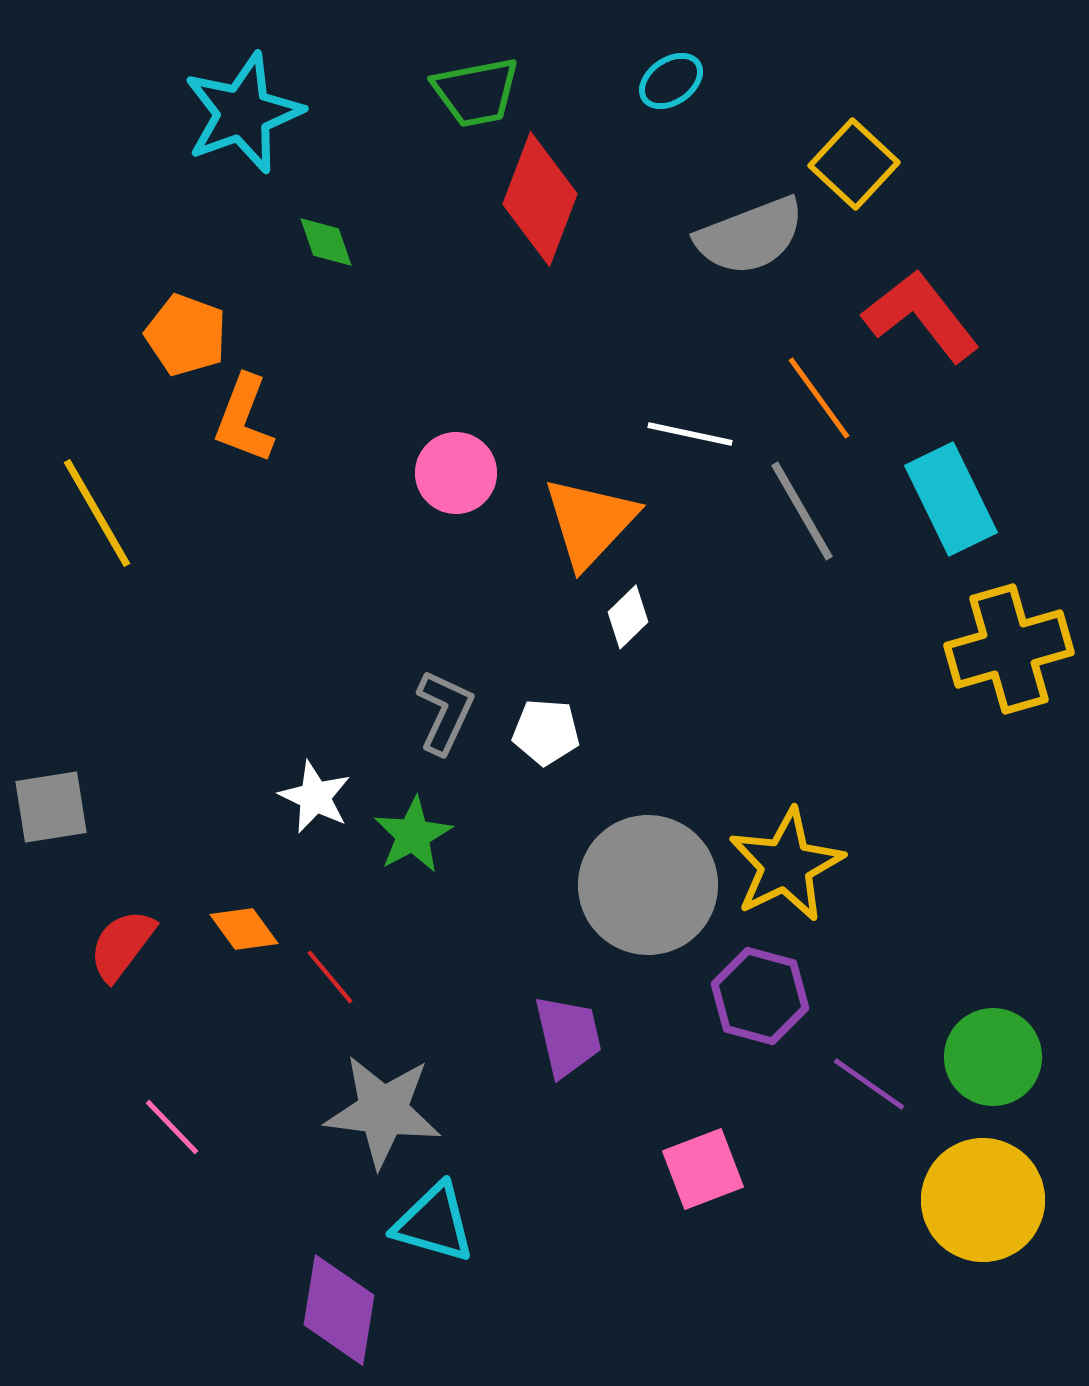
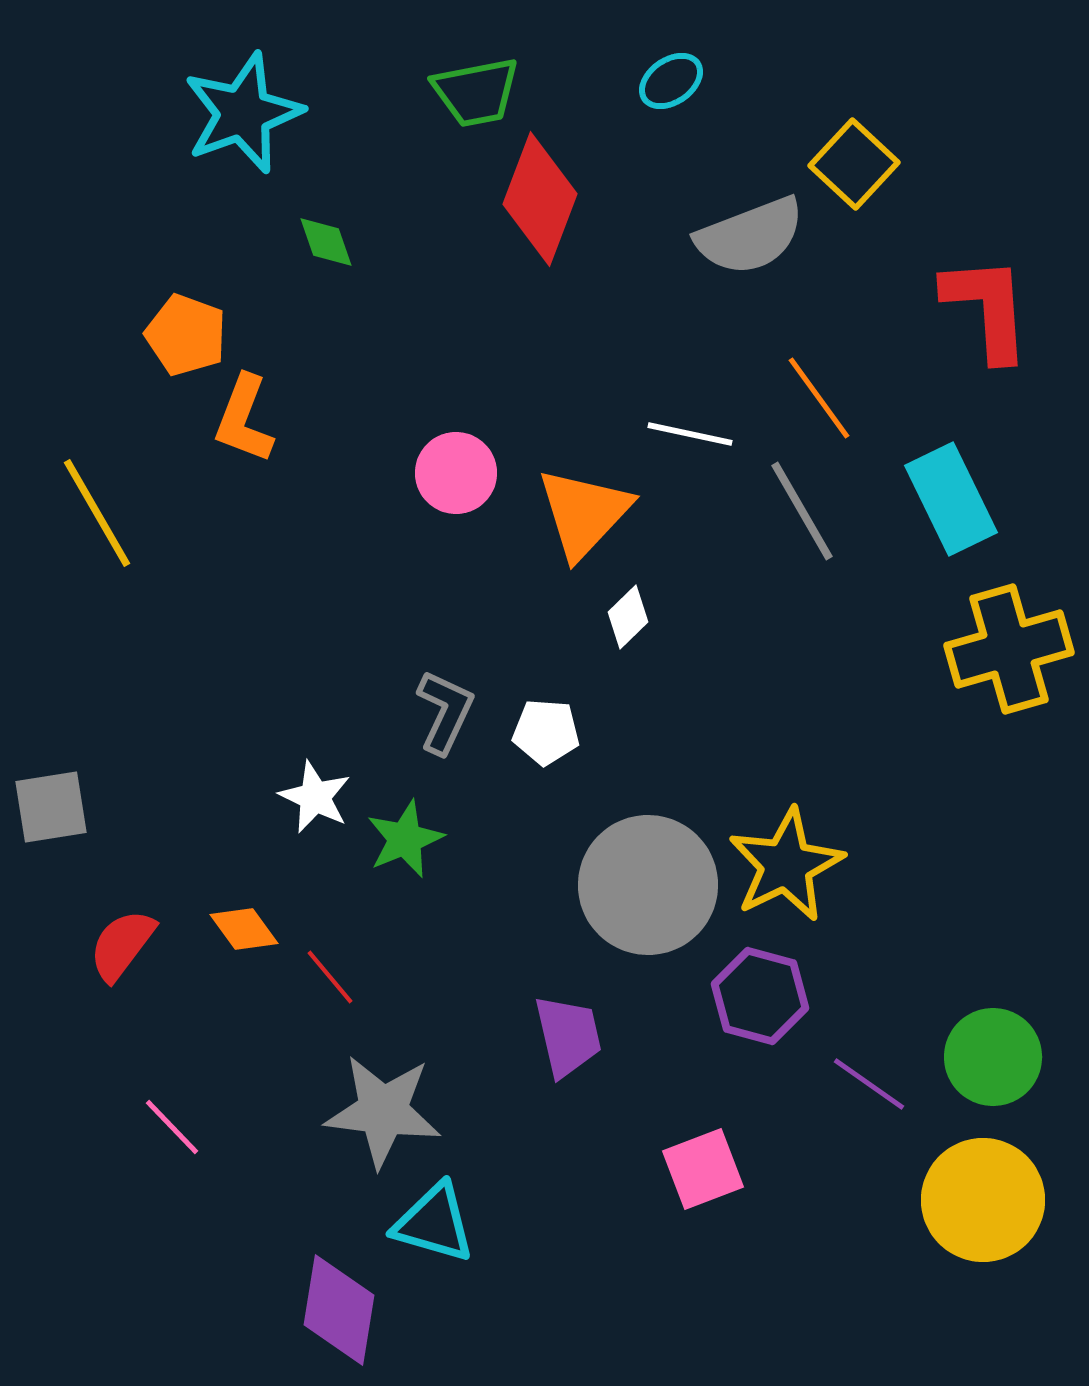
red L-shape: moved 66 px right, 8 px up; rotated 34 degrees clockwise
orange triangle: moved 6 px left, 9 px up
green star: moved 8 px left, 4 px down; rotated 6 degrees clockwise
